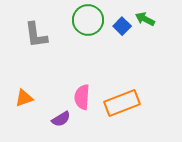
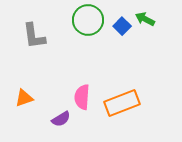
gray L-shape: moved 2 px left, 1 px down
